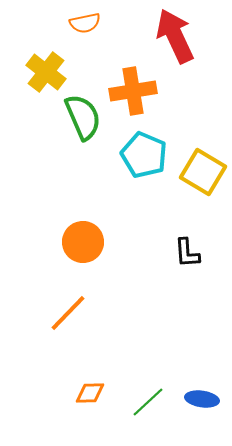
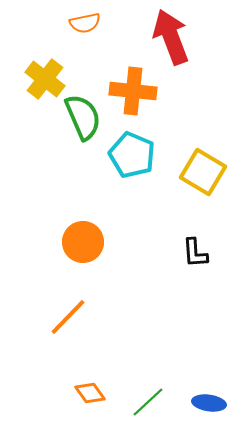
red arrow: moved 4 px left, 1 px down; rotated 4 degrees clockwise
yellow cross: moved 1 px left, 7 px down
orange cross: rotated 15 degrees clockwise
cyan pentagon: moved 12 px left
black L-shape: moved 8 px right
orange line: moved 4 px down
orange diamond: rotated 56 degrees clockwise
blue ellipse: moved 7 px right, 4 px down
